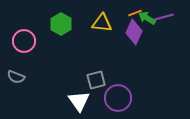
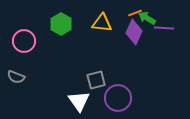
purple line: moved 11 px down; rotated 18 degrees clockwise
